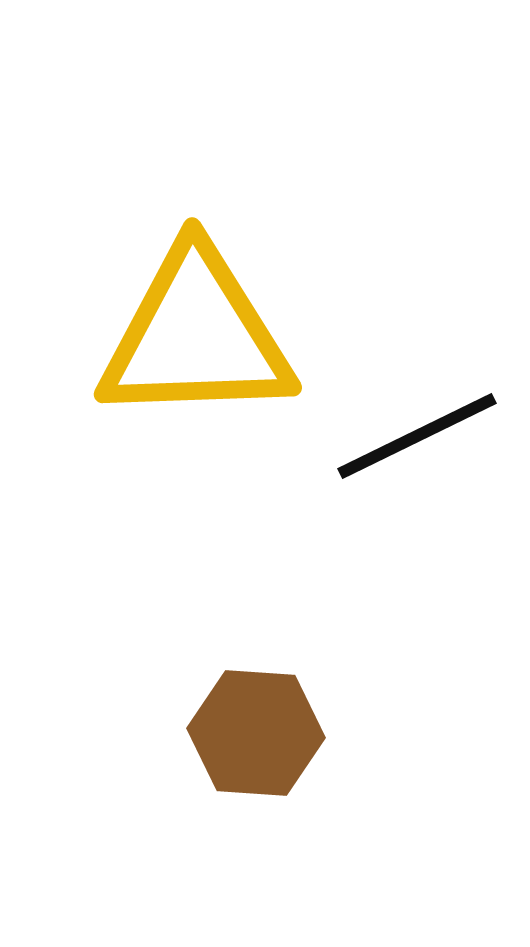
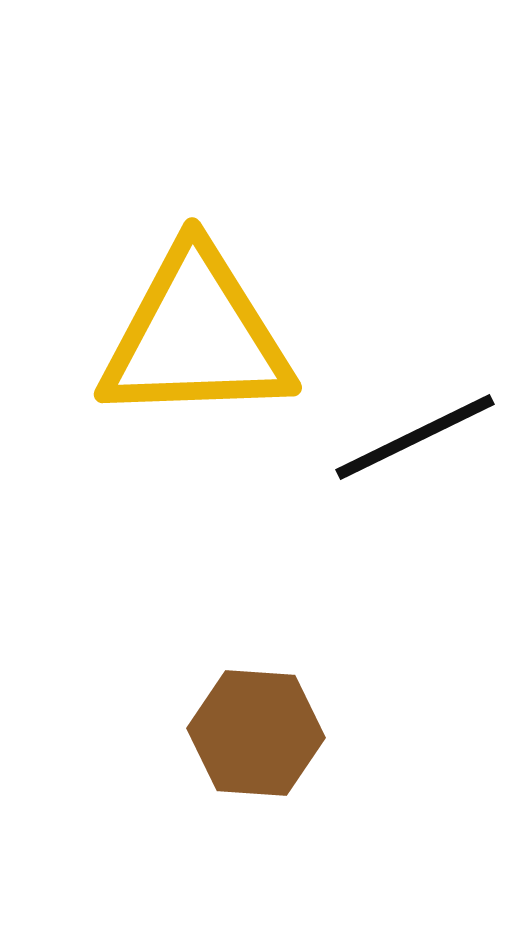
black line: moved 2 px left, 1 px down
